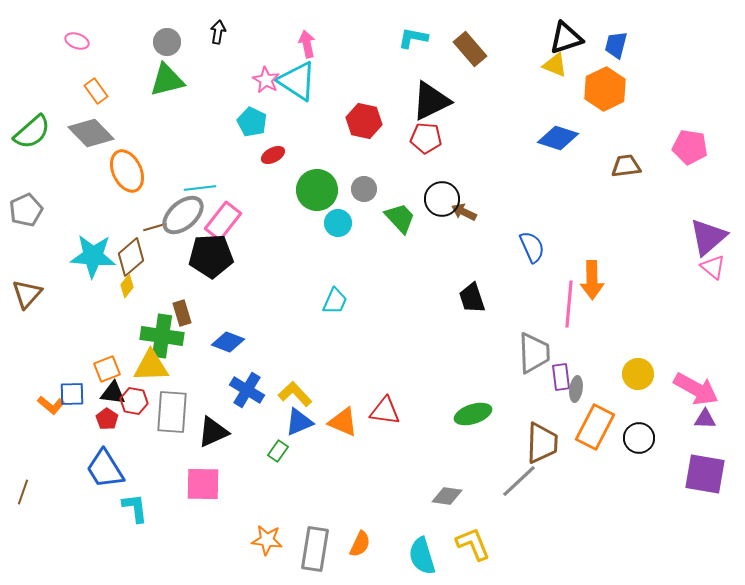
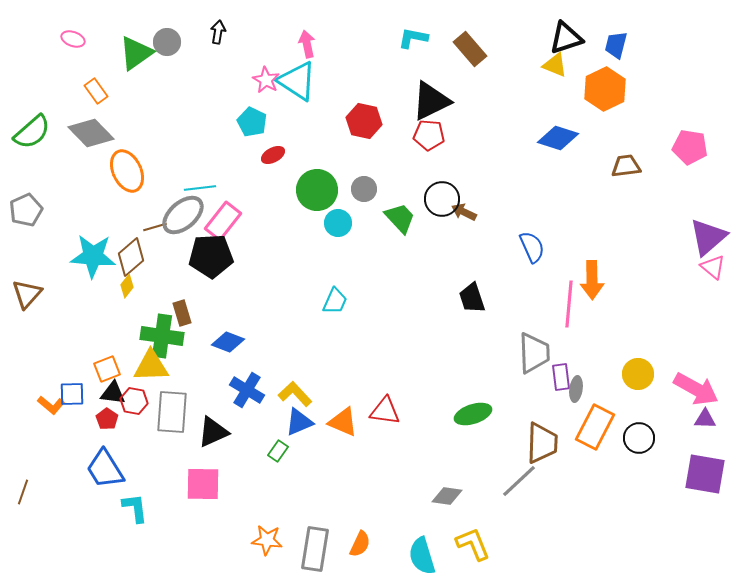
pink ellipse at (77, 41): moved 4 px left, 2 px up
green triangle at (167, 80): moved 31 px left, 27 px up; rotated 21 degrees counterclockwise
red pentagon at (426, 138): moved 3 px right, 3 px up
